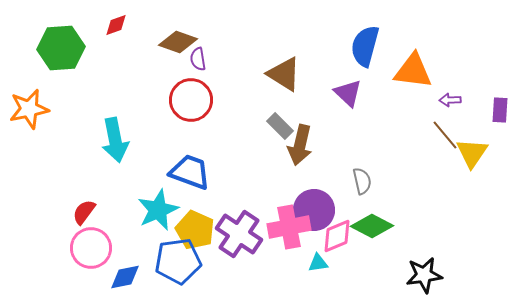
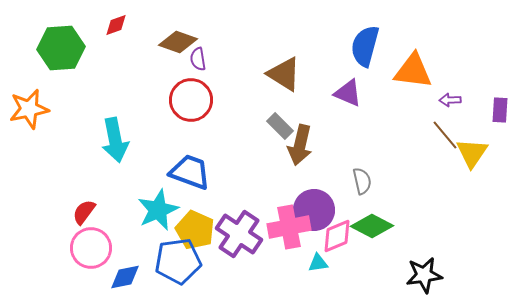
purple triangle: rotated 20 degrees counterclockwise
